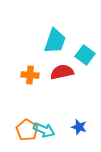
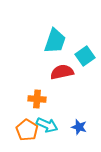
cyan square: moved 1 px down; rotated 18 degrees clockwise
orange cross: moved 7 px right, 24 px down
cyan arrow: moved 3 px right, 5 px up
